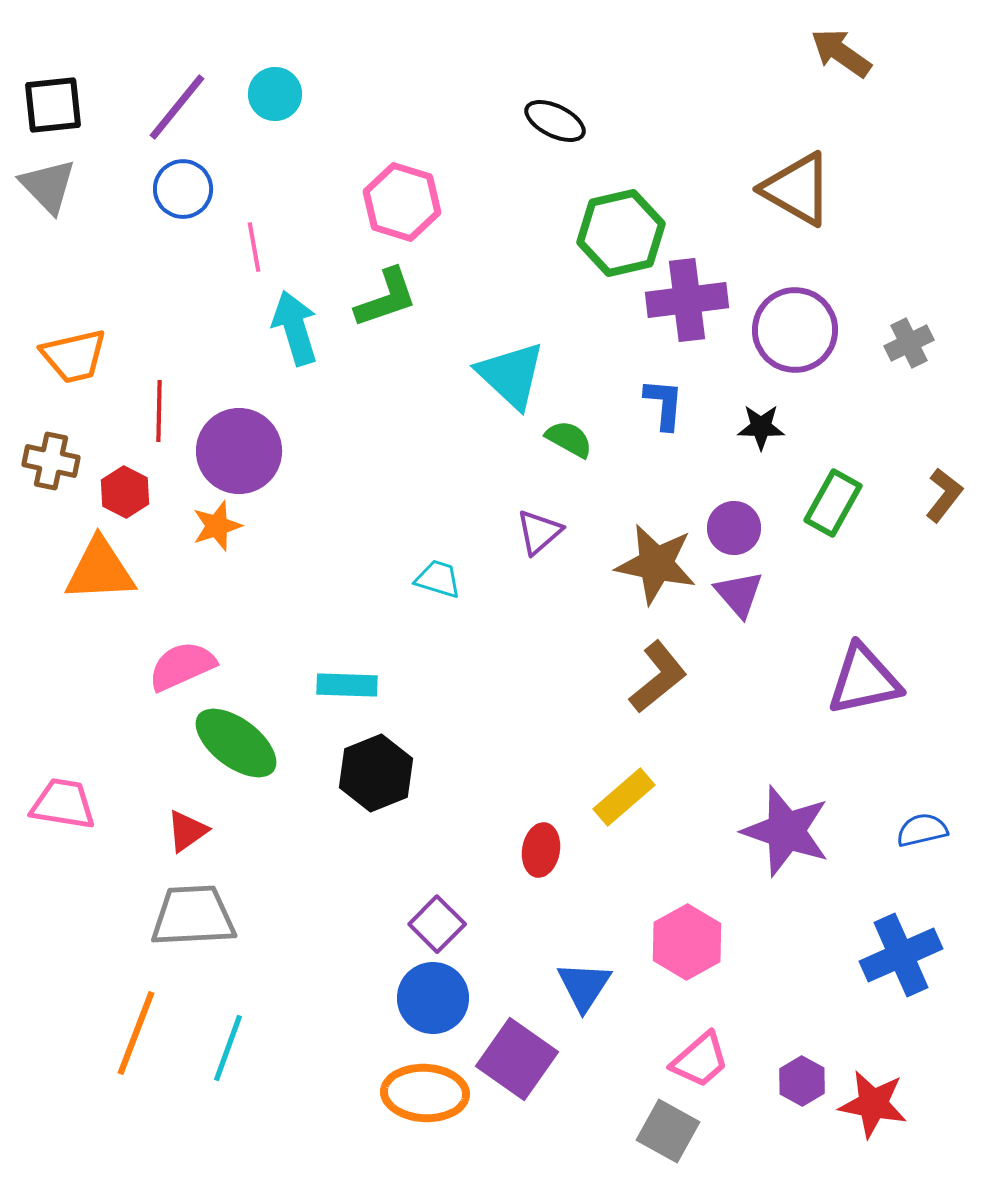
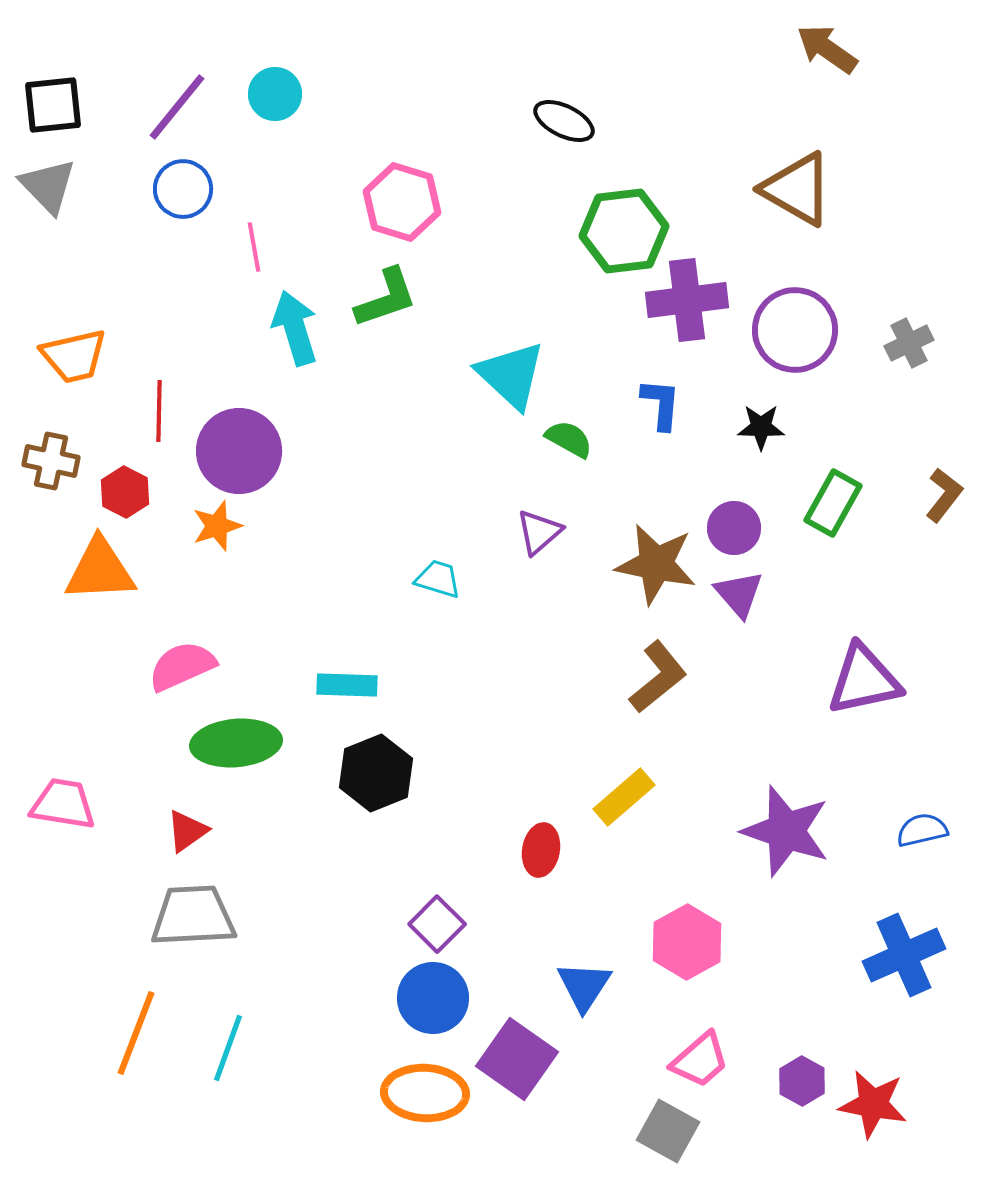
brown arrow at (841, 53): moved 14 px left, 4 px up
black ellipse at (555, 121): moved 9 px right
green hexagon at (621, 233): moved 3 px right, 2 px up; rotated 6 degrees clockwise
blue L-shape at (664, 404): moved 3 px left
green ellipse at (236, 743): rotated 42 degrees counterclockwise
blue cross at (901, 955): moved 3 px right
